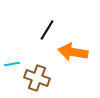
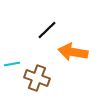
black line: rotated 15 degrees clockwise
